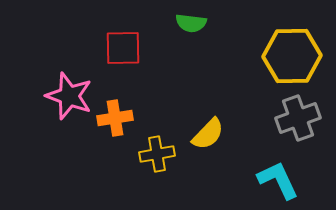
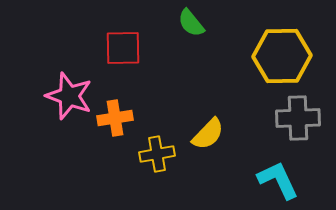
green semicircle: rotated 44 degrees clockwise
yellow hexagon: moved 10 px left
gray cross: rotated 18 degrees clockwise
